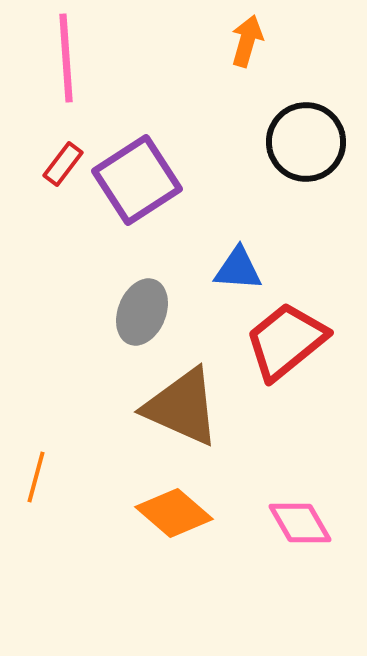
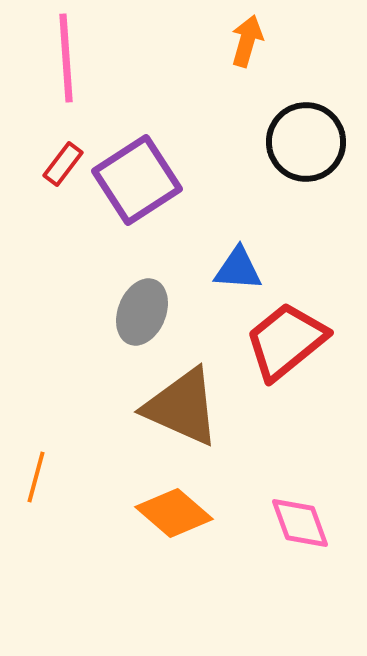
pink diamond: rotated 10 degrees clockwise
